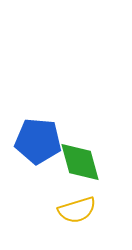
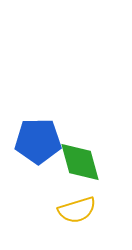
blue pentagon: rotated 6 degrees counterclockwise
